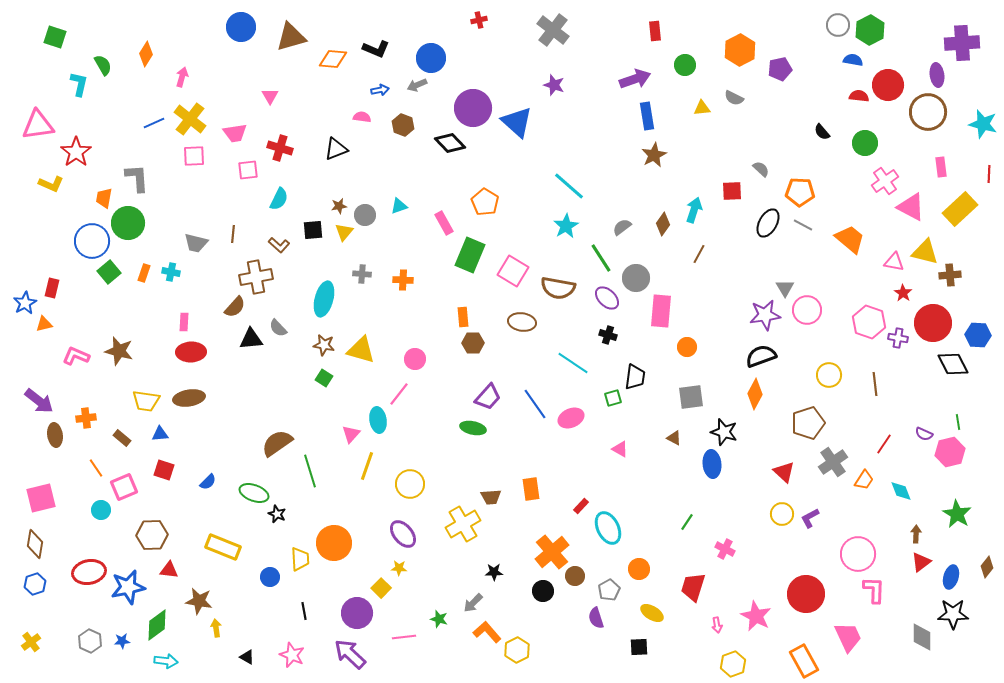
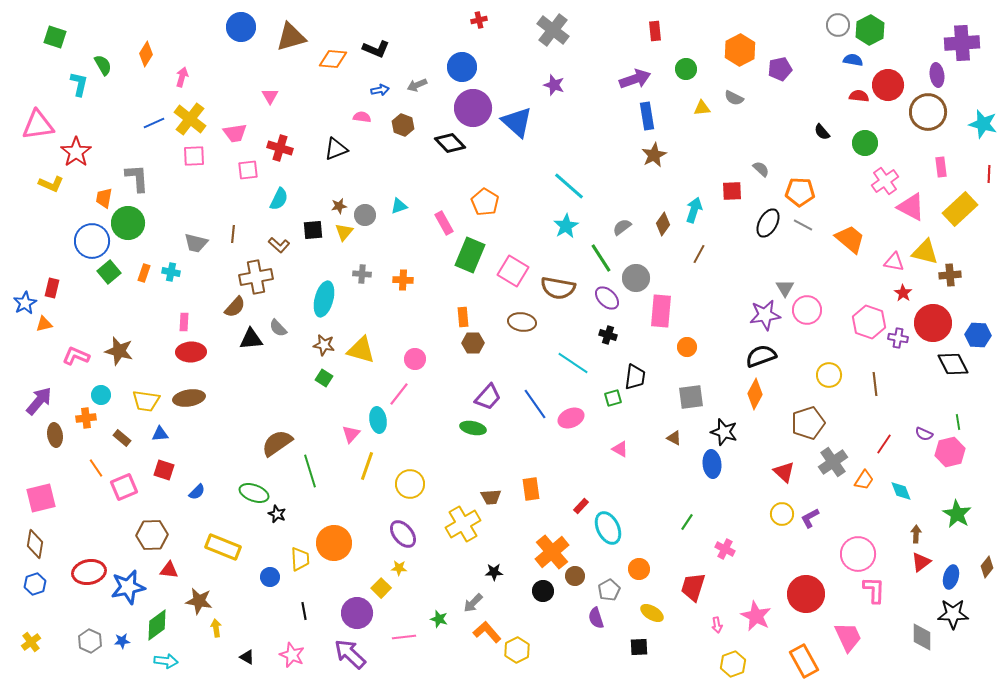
blue circle at (431, 58): moved 31 px right, 9 px down
green circle at (685, 65): moved 1 px right, 4 px down
purple arrow at (39, 401): rotated 88 degrees counterclockwise
blue semicircle at (208, 482): moved 11 px left, 10 px down
cyan circle at (101, 510): moved 115 px up
